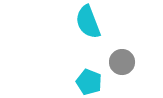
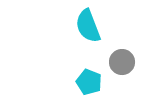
cyan semicircle: moved 4 px down
